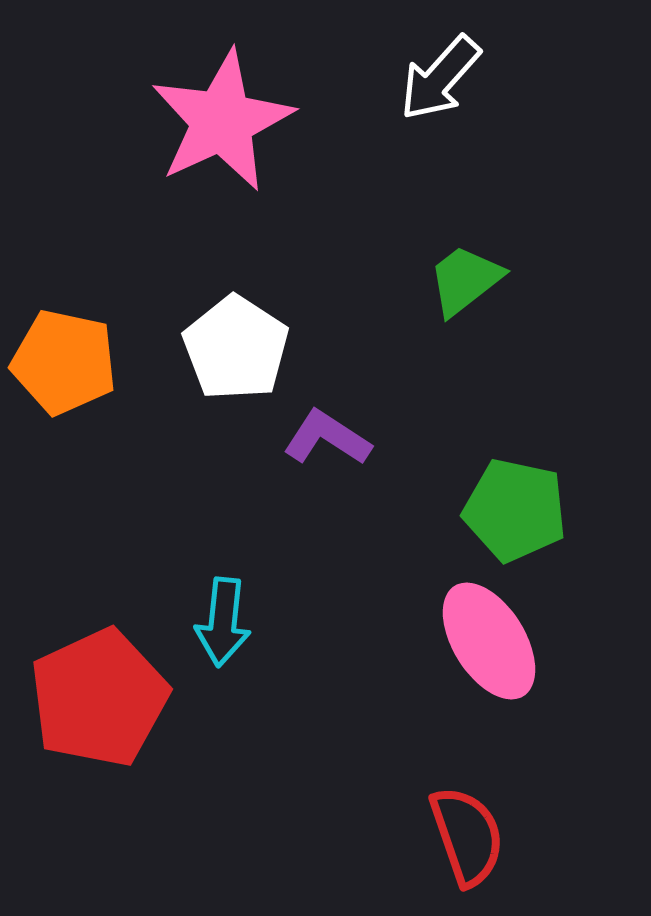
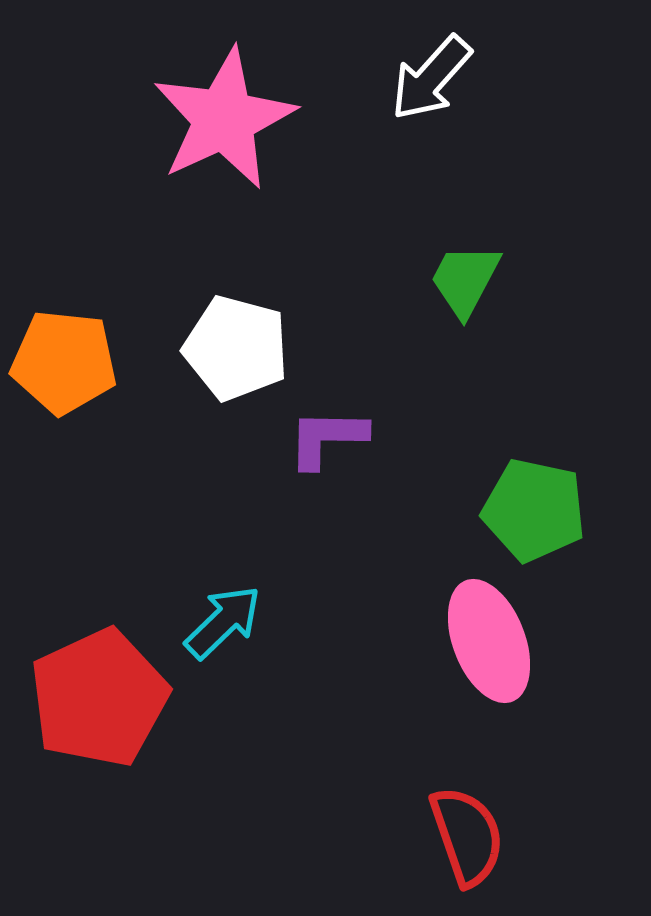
white arrow: moved 9 px left
pink star: moved 2 px right, 2 px up
green trapezoid: rotated 24 degrees counterclockwise
white pentagon: rotated 18 degrees counterclockwise
orange pentagon: rotated 6 degrees counterclockwise
purple L-shape: rotated 32 degrees counterclockwise
green pentagon: moved 19 px right
cyan arrow: rotated 140 degrees counterclockwise
pink ellipse: rotated 11 degrees clockwise
